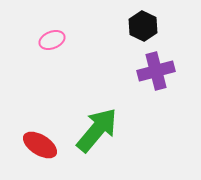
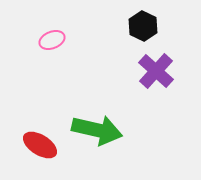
purple cross: rotated 33 degrees counterclockwise
green arrow: rotated 63 degrees clockwise
